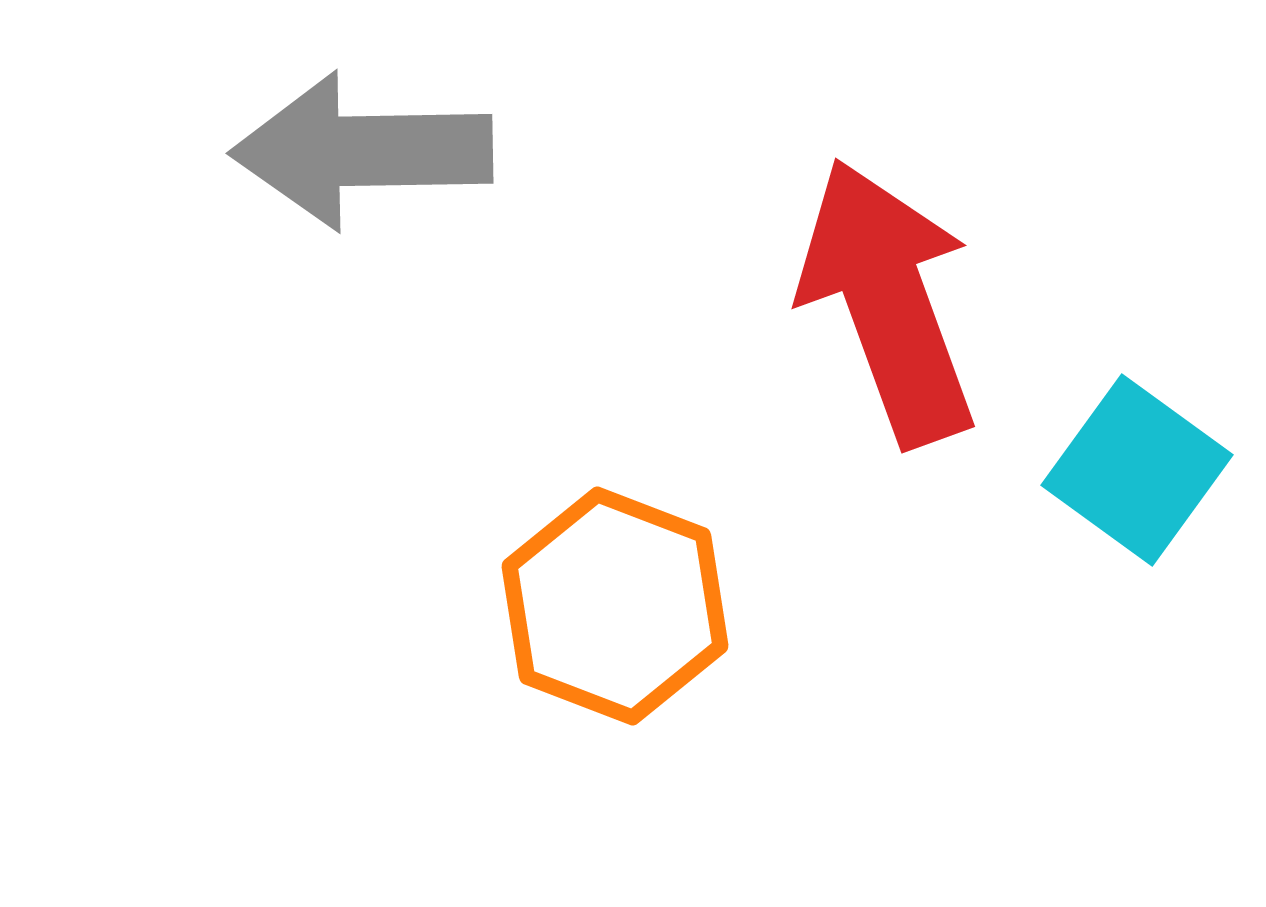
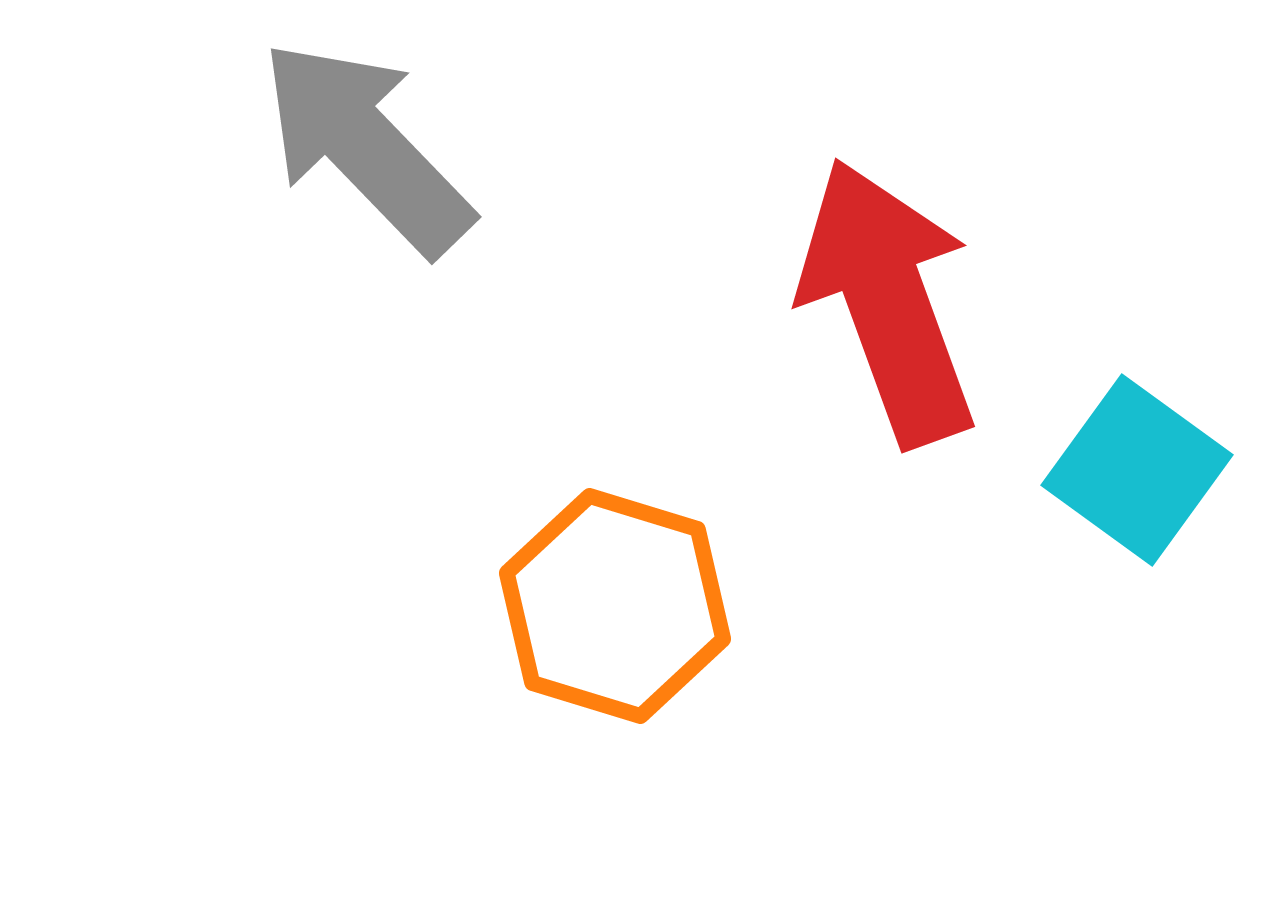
gray arrow: moved 4 px right, 4 px up; rotated 47 degrees clockwise
orange hexagon: rotated 4 degrees counterclockwise
